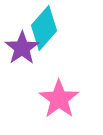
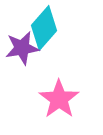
purple star: rotated 24 degrees clockwise
